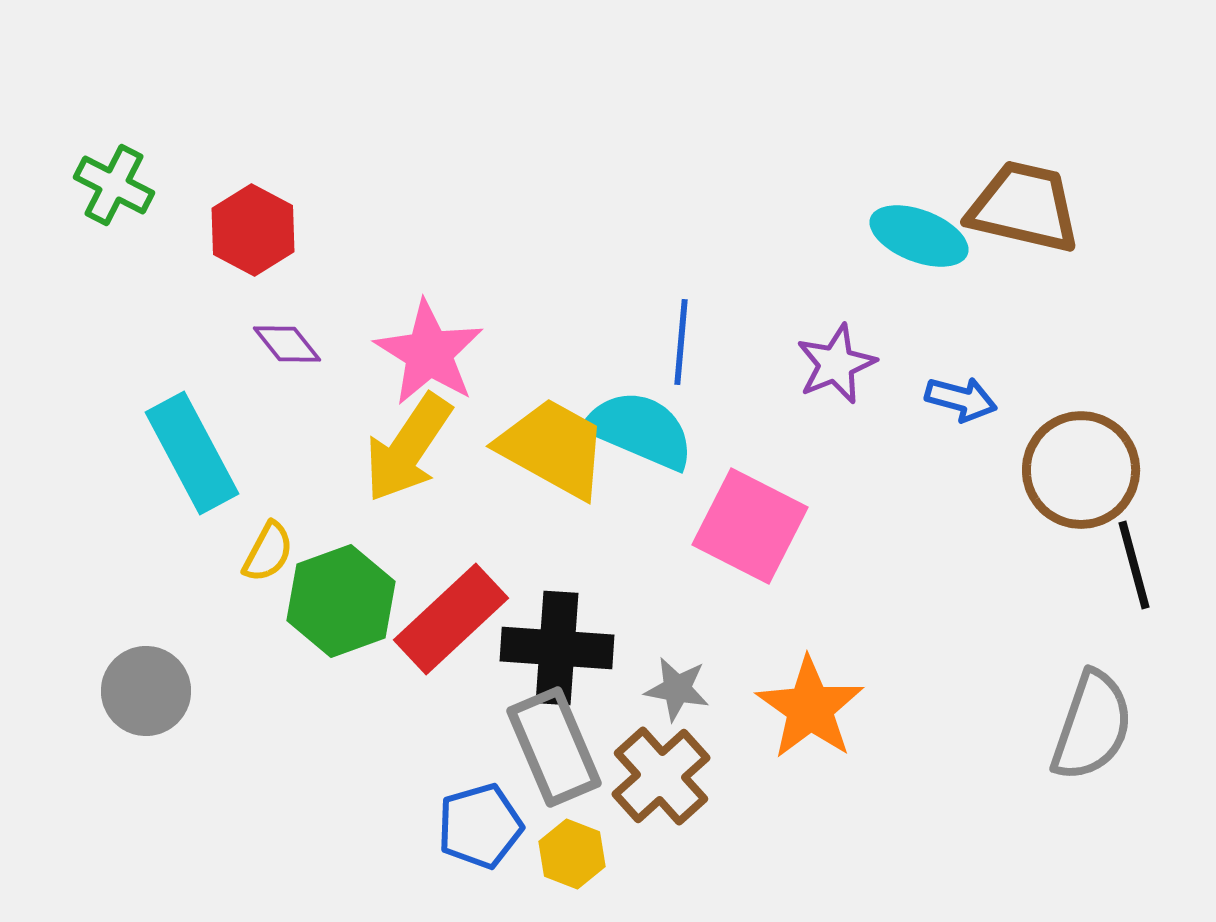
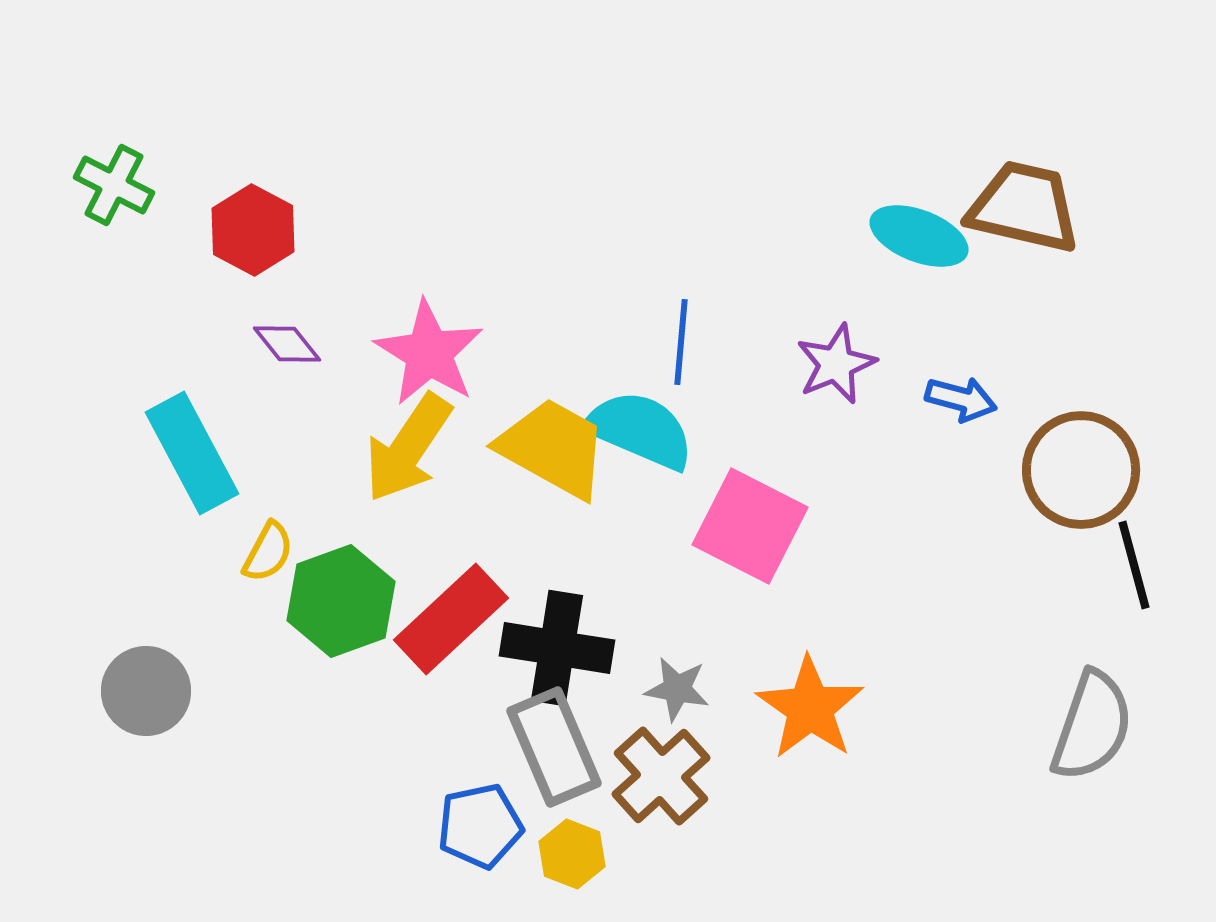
black cross: rotated 5 degrees clockwise
blue pentagon: rotated 4 degrees clockwise
